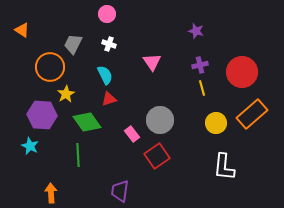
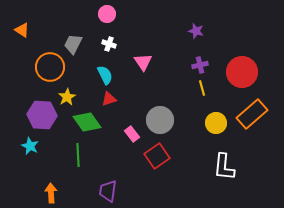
pink triangle: moved 9 px left
yellow star: moved 1 px right, 3 px down
purple trapezoid: moved 12 px left
